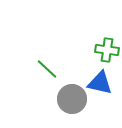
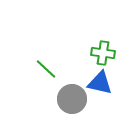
green cross: moved 4 px left, 3 px down
green line: moved 1 px left
